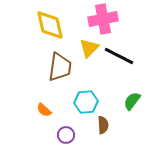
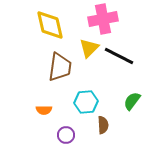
orange semicircle: rotated 42 degrees counterclockwise
